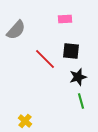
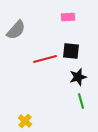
pink rectangle: moved 3 px right, 2 px up
red line: rotated 60 degrees counterclockwise
